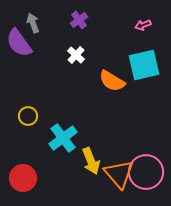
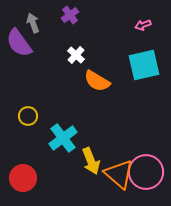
purple cross: moved 9 px left, 5 px up
orange semicircle: moved 15 px left
orange triangle: rotated 8 degrees counterclockwise
